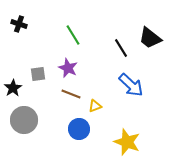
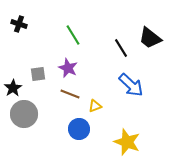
brown line: moved 1 px left
gray circle: moved 6 px up
